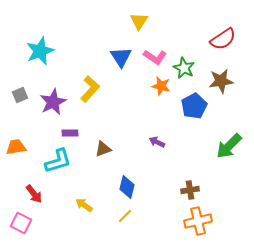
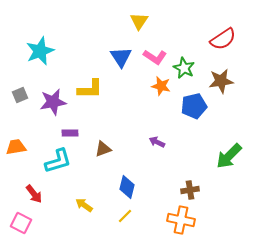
yellow L-shape: rotated 48 degrees clockwise
purple star: rotated 16 degrees clockwise
blue pentagon: rotated 15 degrees clockwise
green arrow: moved 10 px down
orange cross: moved 17 px left, 1 px up; rotated 24 degrees clockwise
